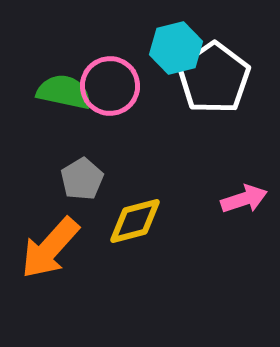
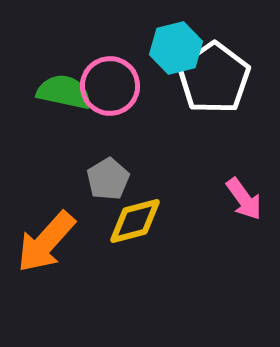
gray pentagon: moved 26 px right
pink arrow: rotated 72 degrees clockwise
orange arrow: moved 4 px left, 6 px up
